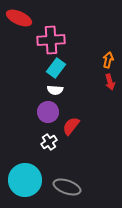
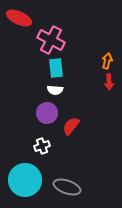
pink cross: rotated 32 degrees clockwise
orange arrow: moved 1 px left, 1 px down
cyan rectangle: rotated 42 degrees counterclockwise
red arrow: moved 1 px left; rotated 14 degrees clockwise
purple circle: moved 1 px left, 1 px down
white cross: moved 7 px left, 4 px down; rotated 14 degrees clockwise
